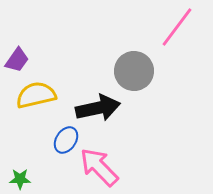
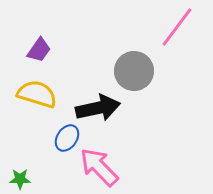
purple trapezoid: moved 22 px right, 10 px up
yellow semicircle: moved 1 px right, 1 px up; rotated 30 degrees clockwise
blue ellipse: moved 1 px right, 2 px up
